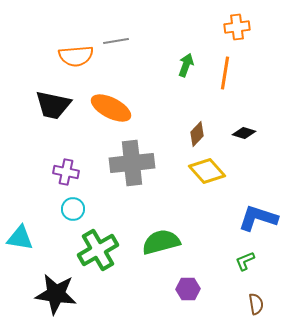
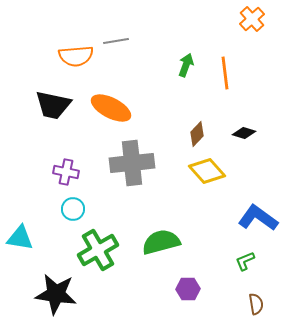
orange cross: moved 15 px right, 8 px up; rotated 35 degrees counterclockwise
orange line: rotated 16 degrees counterclockwise
blue L-shape: rotated 18 degrees clockwise
